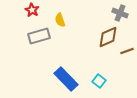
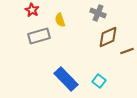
gray cross: moved 22 px left
